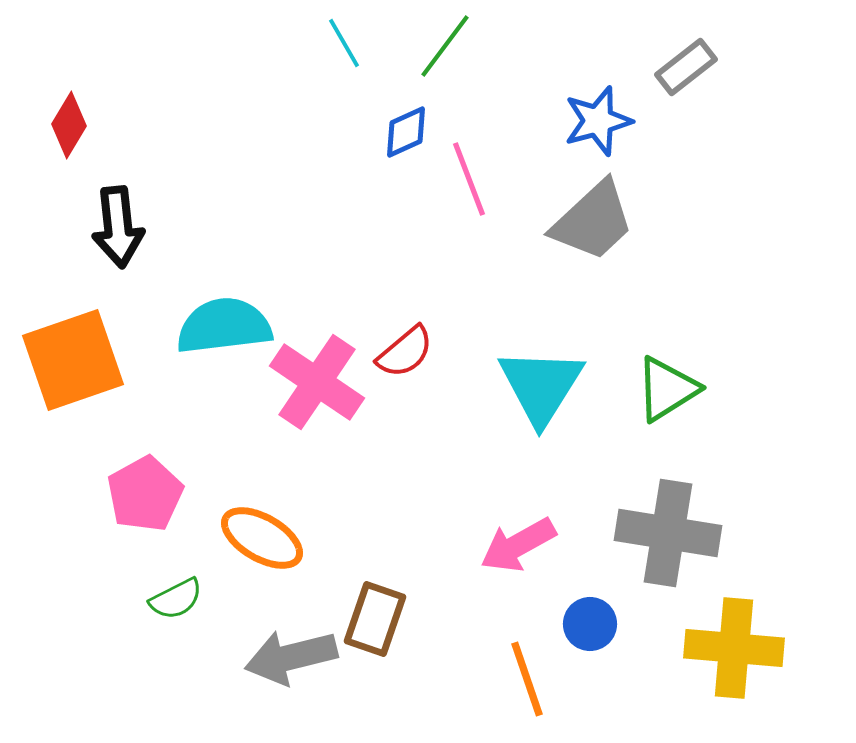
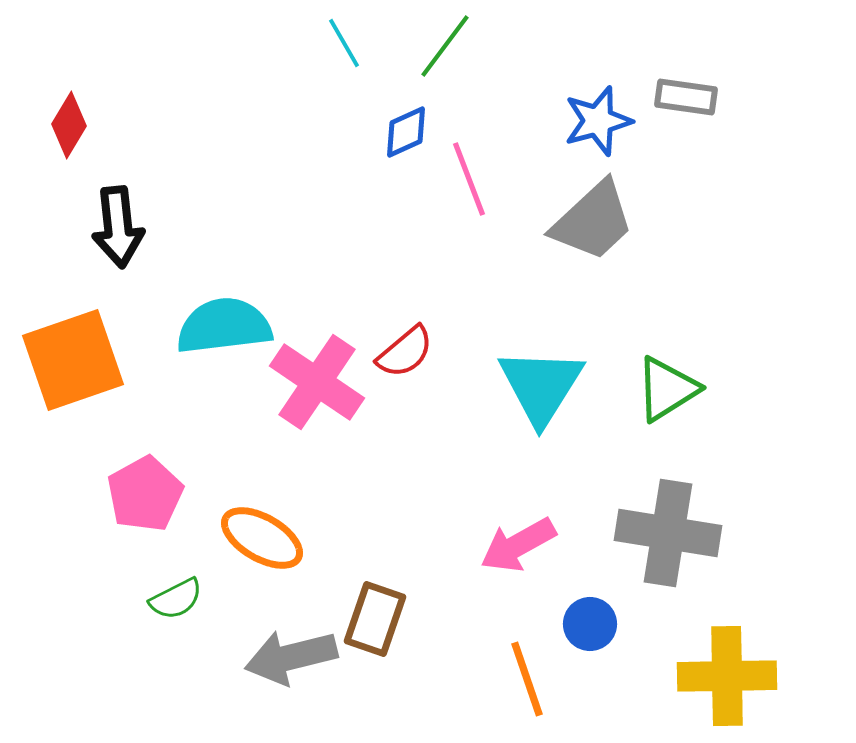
gray rectangle: moved 30 px down; rotated 46 degrees clockwise
yellow cross: moved 7 px left, 28 px down; rotated 6 degrees counterclockwise
